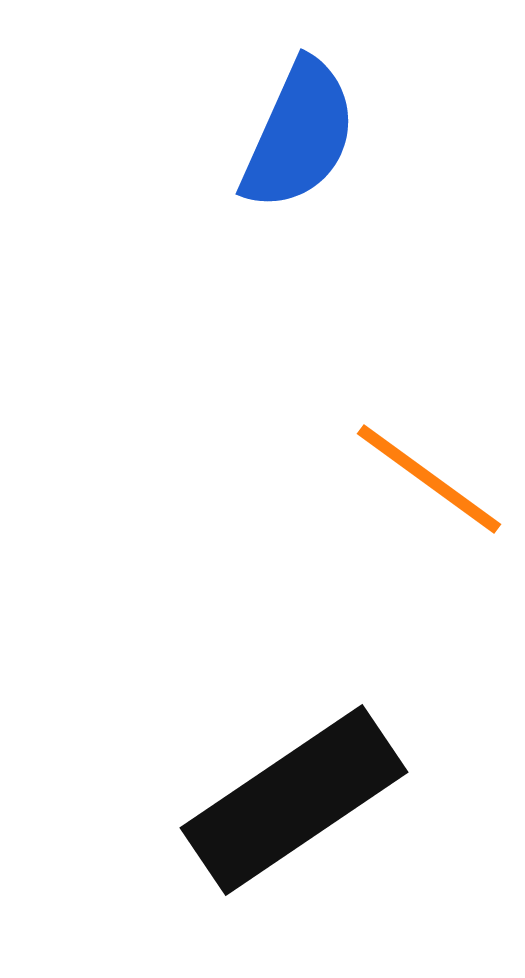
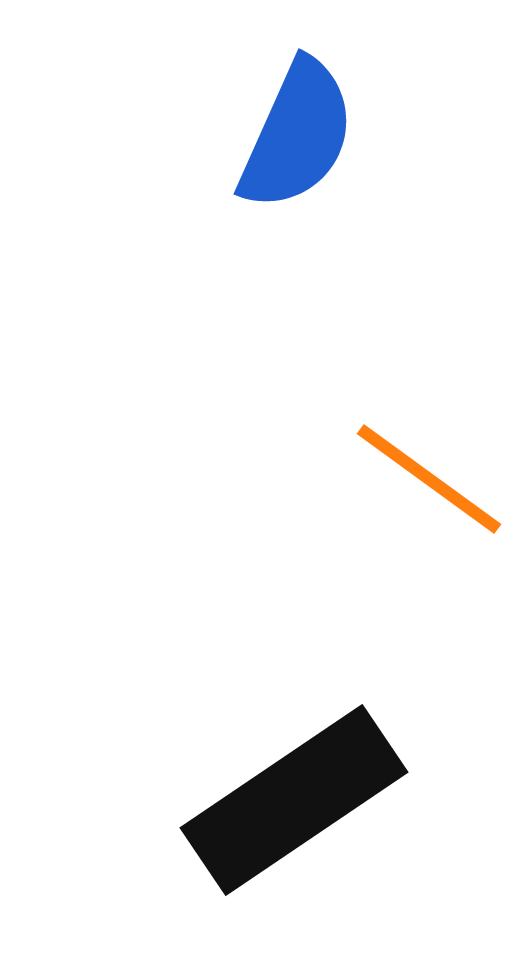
blue semicircle: moved 2 px left
